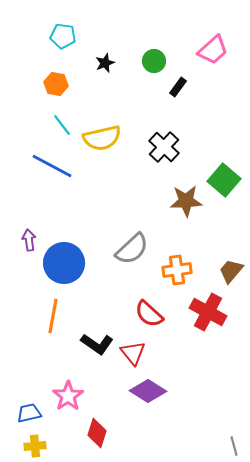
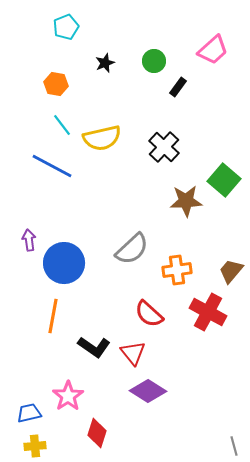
cyan pentagon: moved 3 px right, 9 px up; rotated 30 degrees counterclockwise
black L-shape: moved 3 px left, 3 px down
